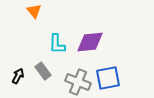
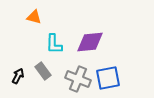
orange triangle: moved 6 px down; rotated 35 degrees counterclockwise
cyan L-shape: moved 3 px left
gray cross: moved 3 px up
